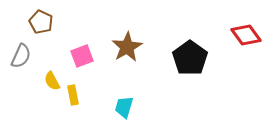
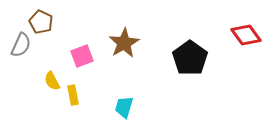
brown star: moved 3 px left, 4 px up
gray semicircle: moved 11 px up
